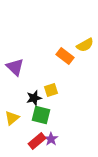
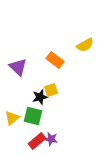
orange rectangle: moved 10 px left, 4 px down
purple triangle: moved 3 px right
black star: moved 6 px right, 1 px up
green square: moved 8 px left, 1 px down
purple star: rotated 24 degrees counterclockwise
